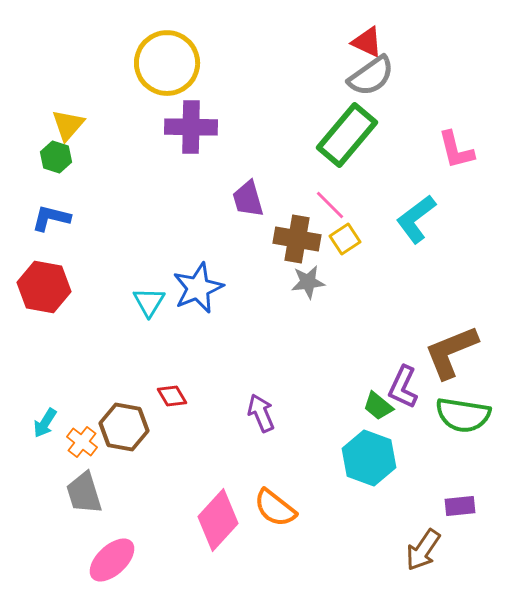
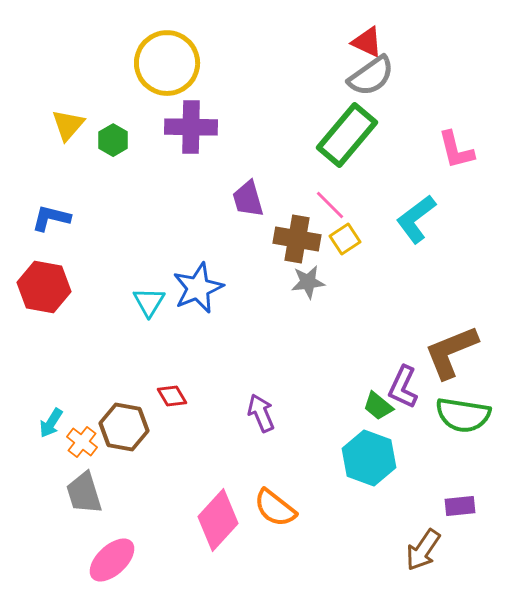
green hexagon: moved 57 px right, 17 px up; rotated 12 degrees clockwise
cyan arrow: moved 6 px right
